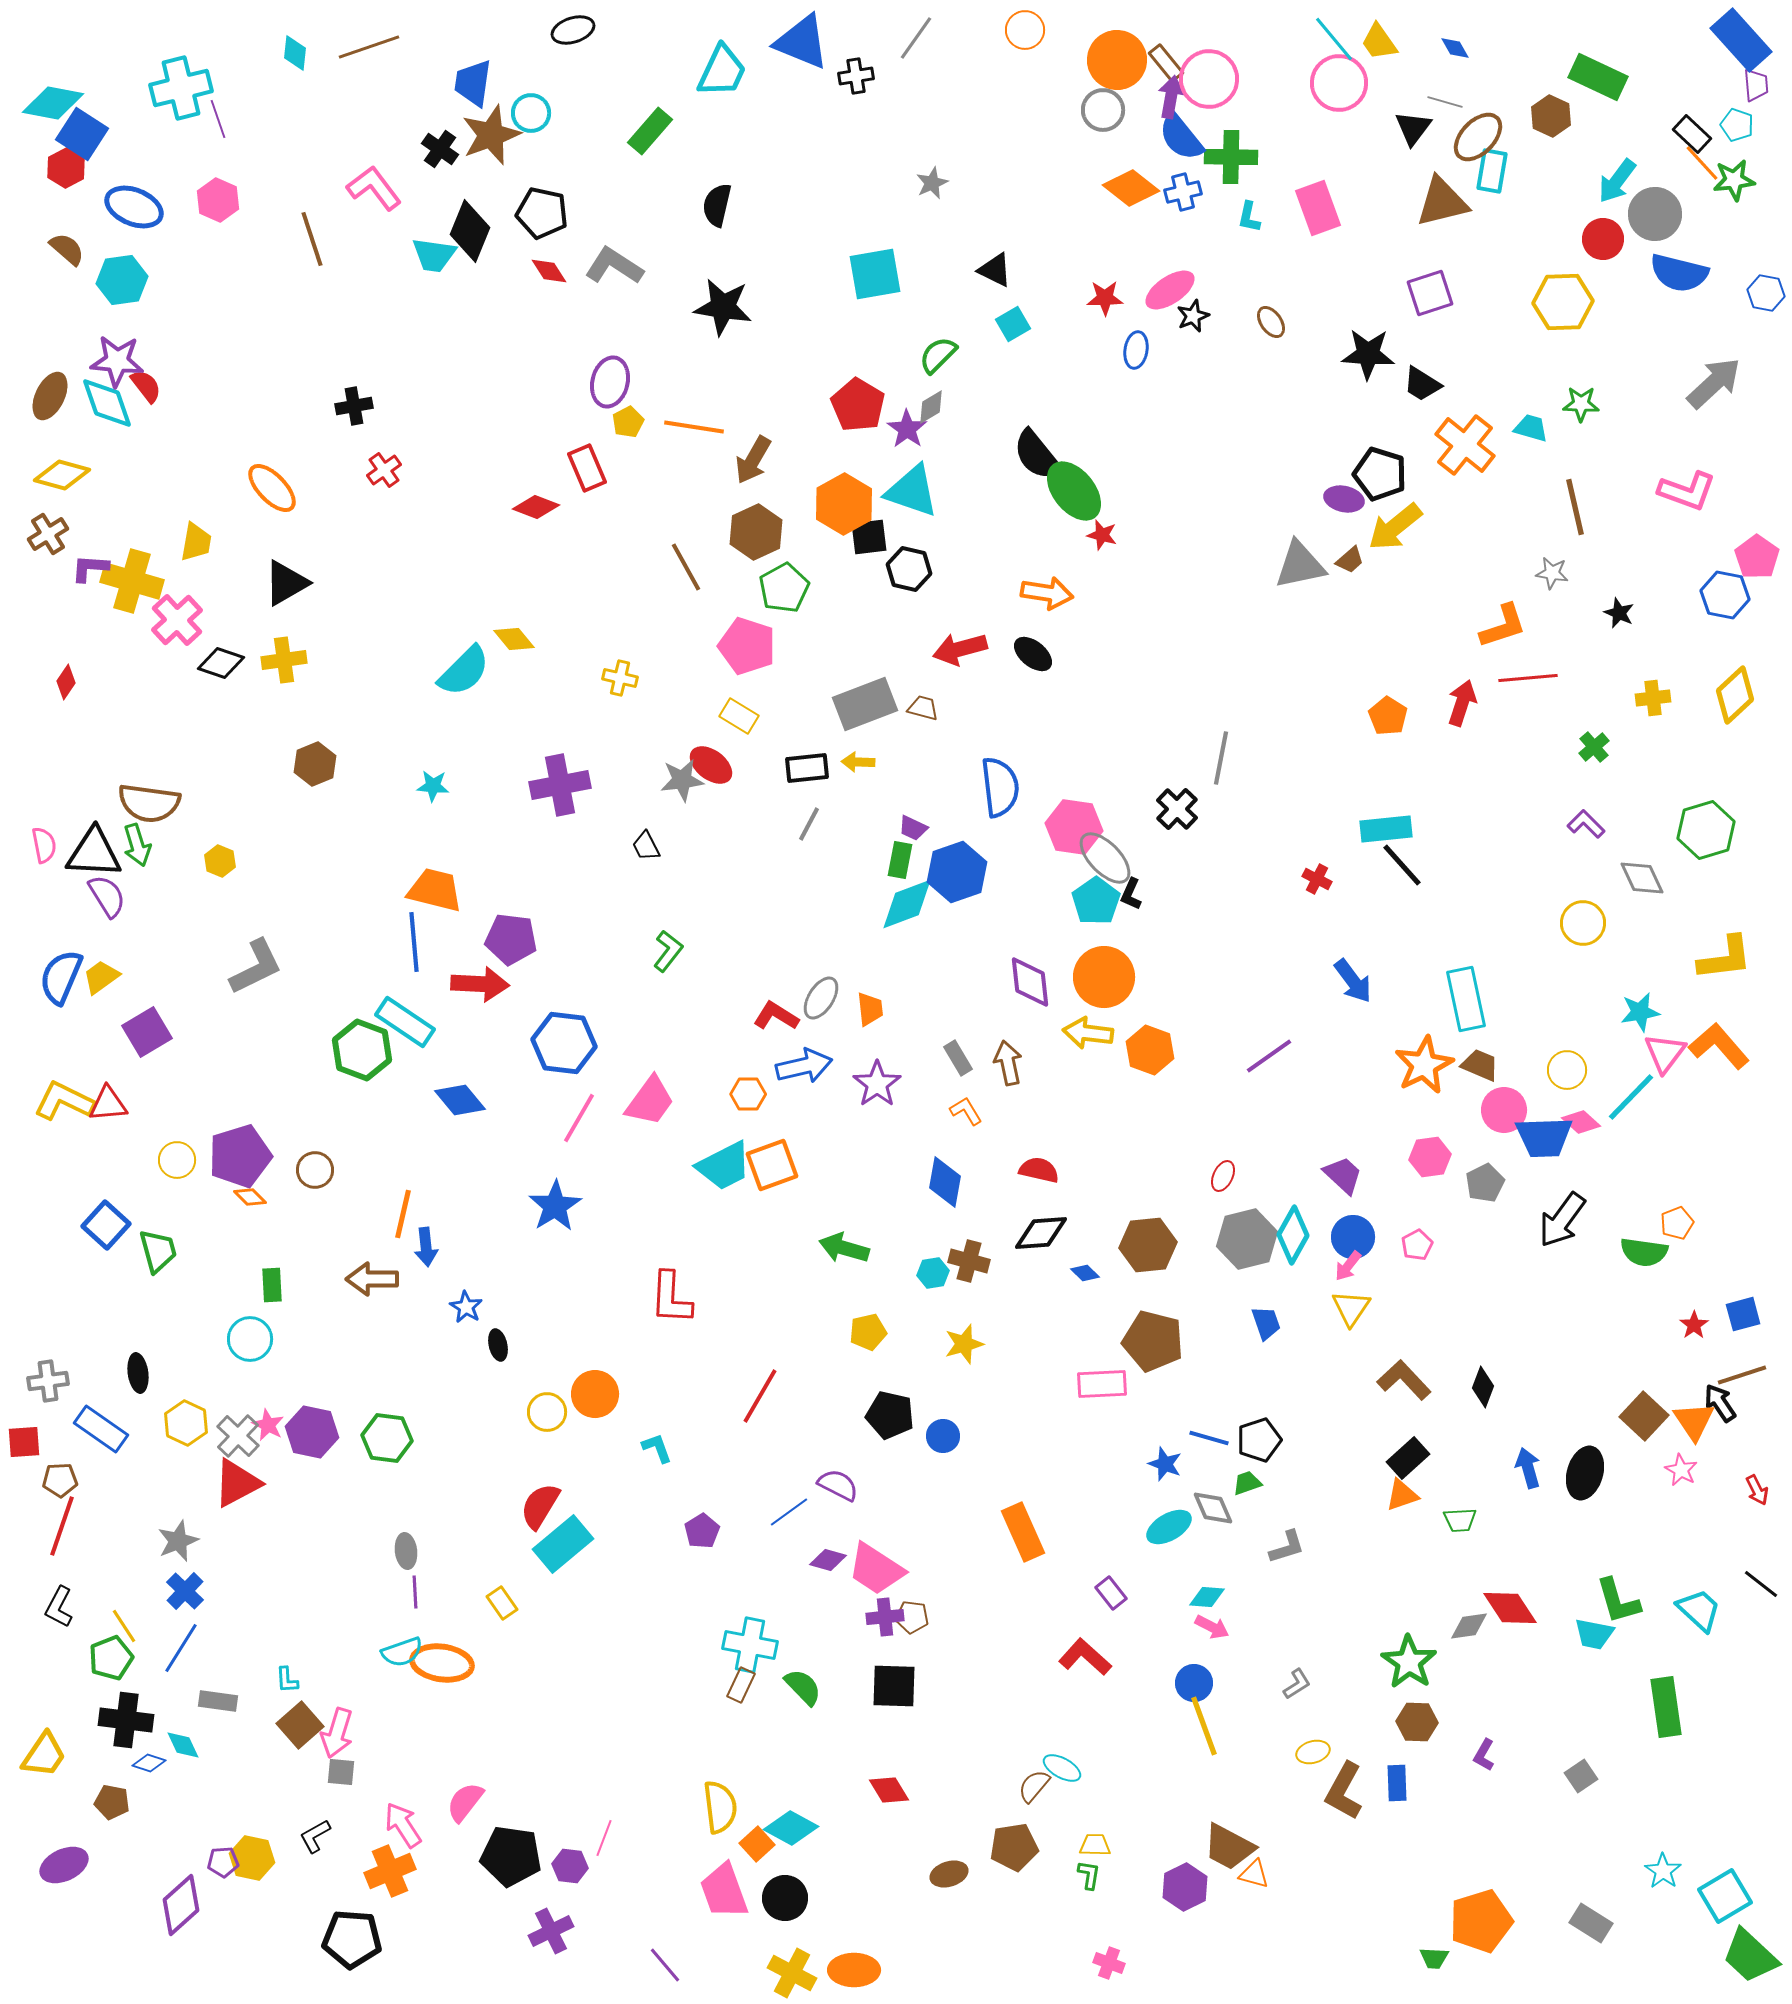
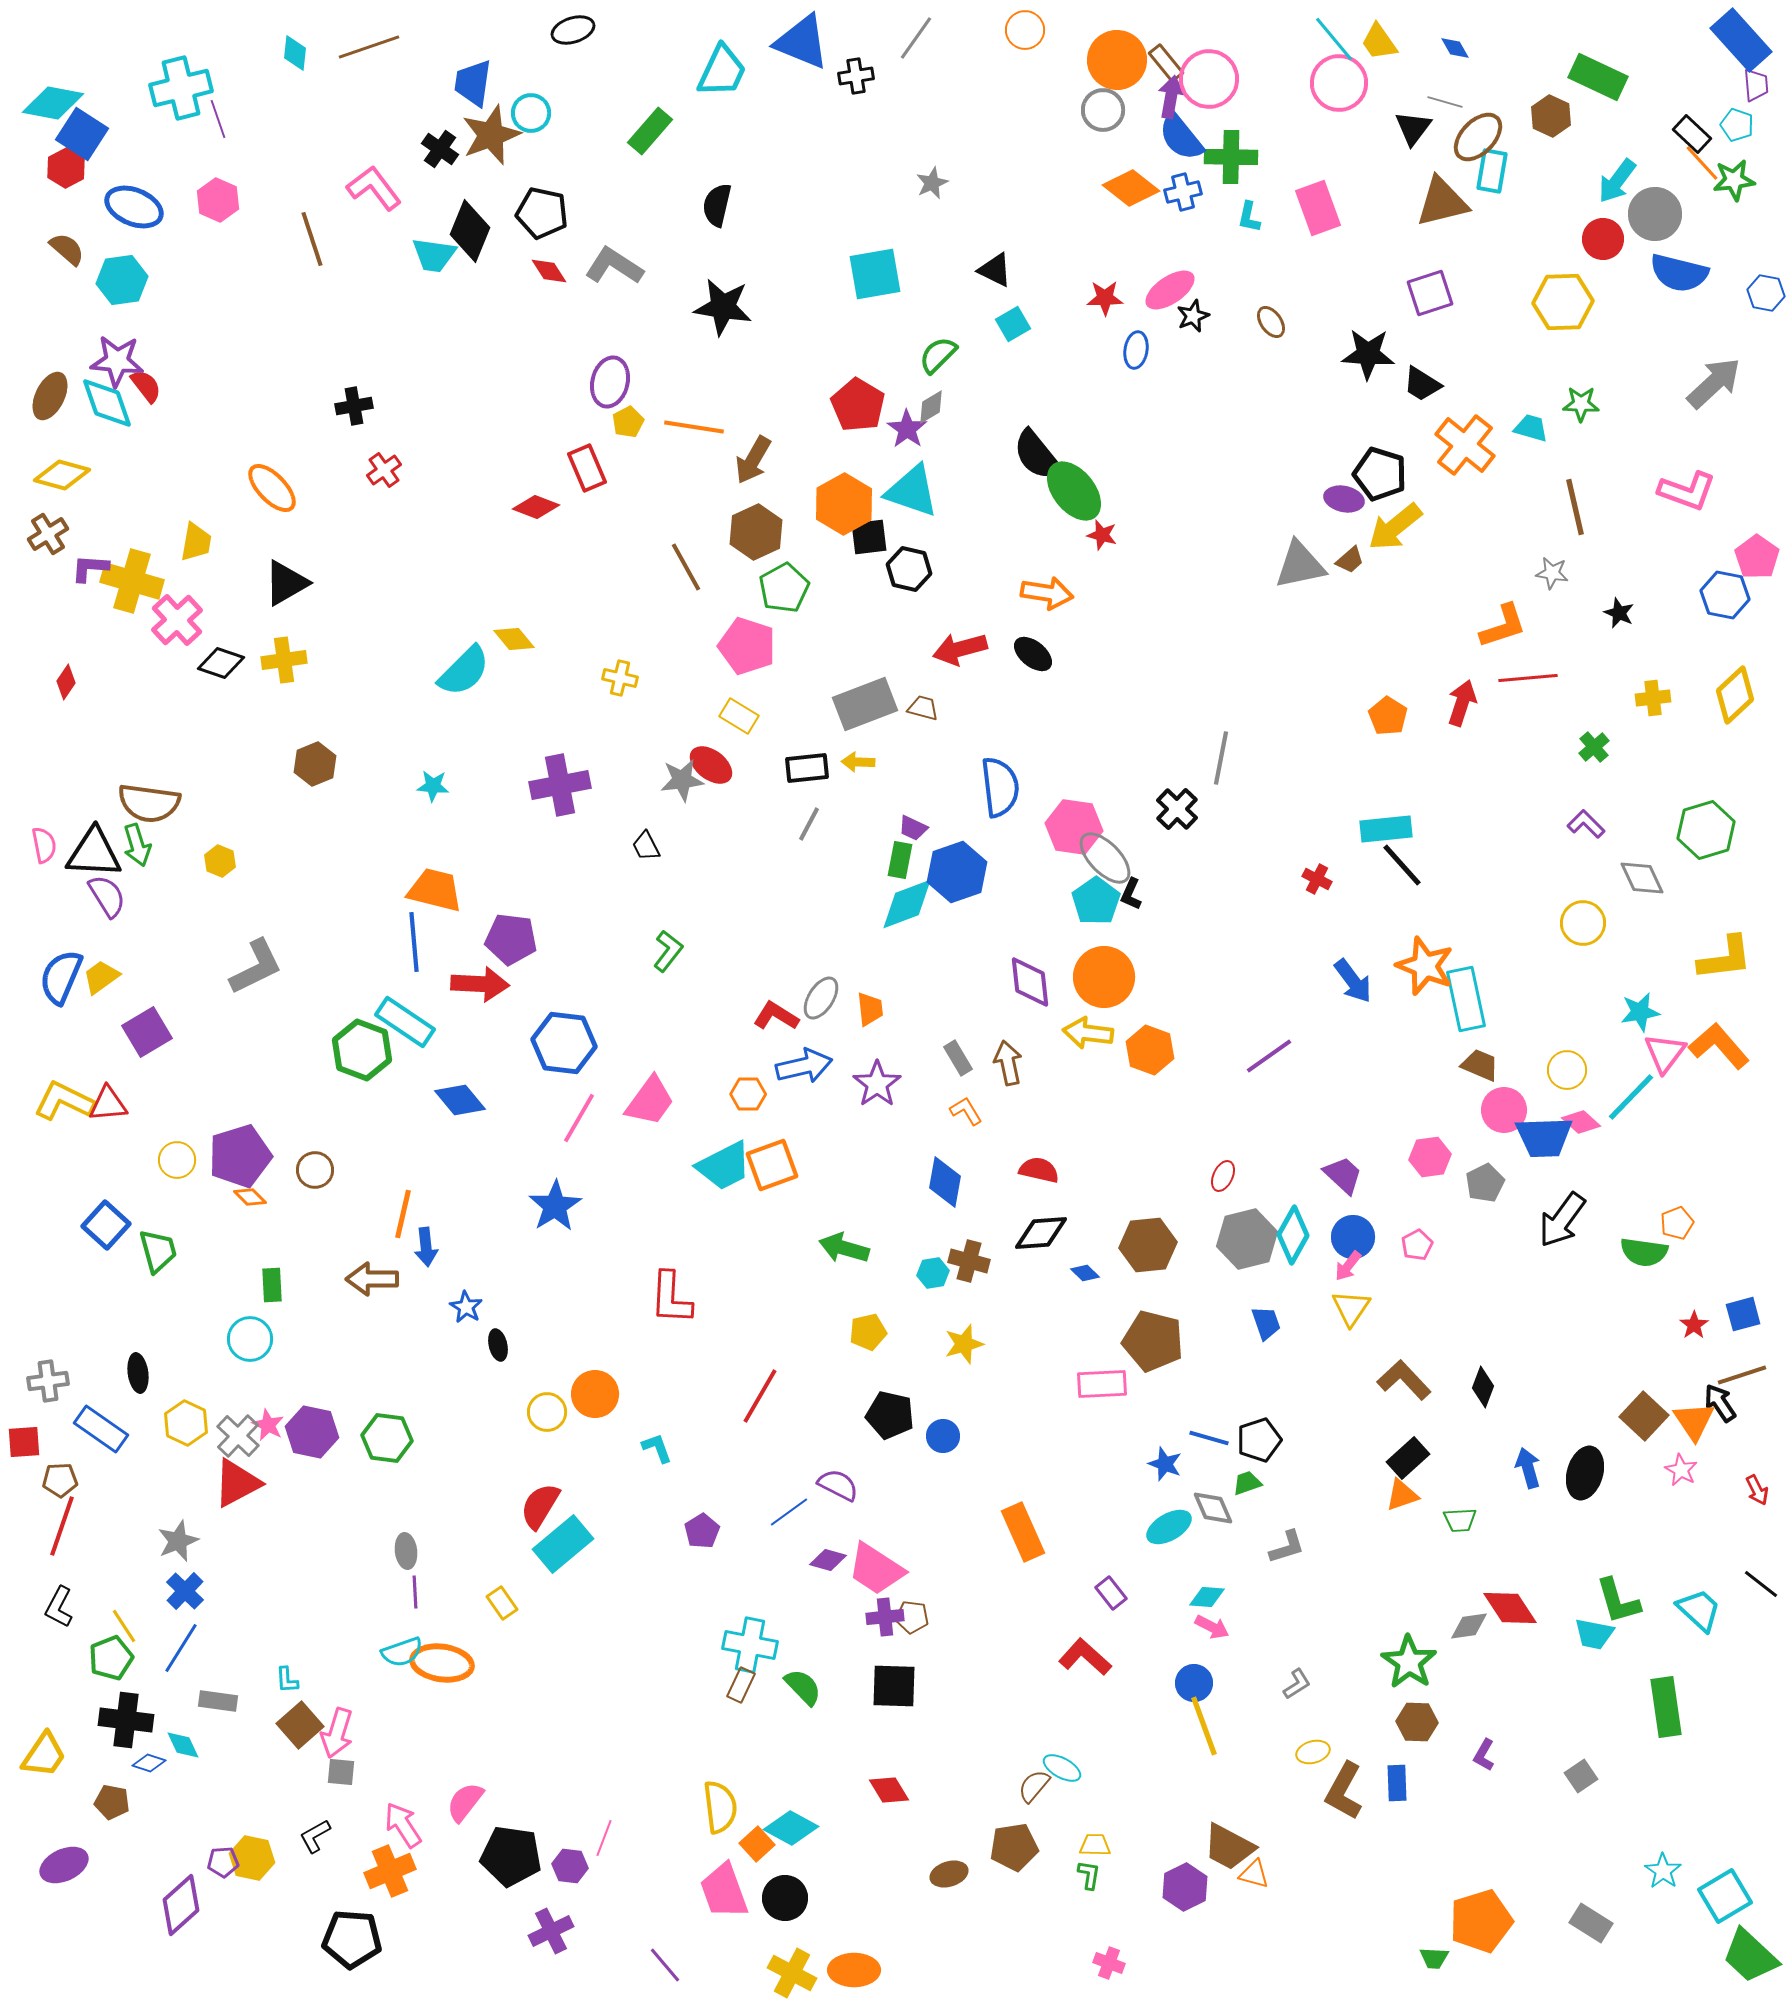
orange star at (1424, 1065): moved 1 px right, 99 px up; rotated 24 degrees counterclockwise
